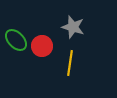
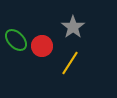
gray star: rotated 20 degrees clockwise
yellow line: rotated 25 degrees clockwise
